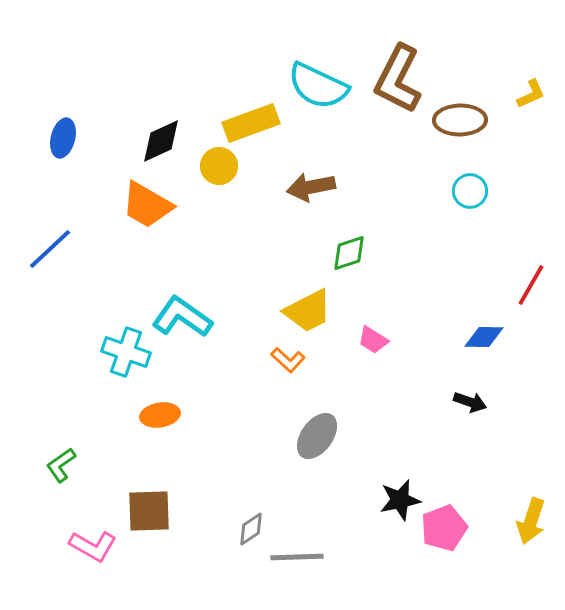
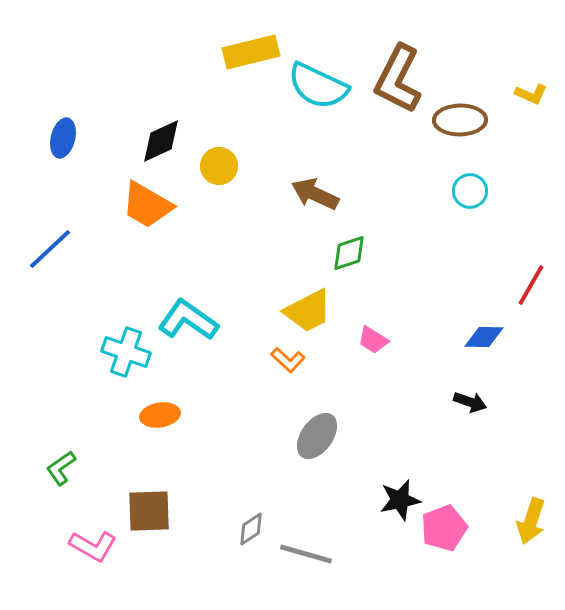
yellow L-shape: rotated 48 degrees clockwise
yellow rectangle: moved 71 px up; rotated 6 degrees clockwise
brown arrow: moved 4 px right, 7 px down; rotated 36 degrees clockwise
cyan L-shape: moved 6 px right, 3 px down
green L-shape: moved 3 px down
gray line: moved 9 px right, 3 px up; rotated 18 degrees clockwise
